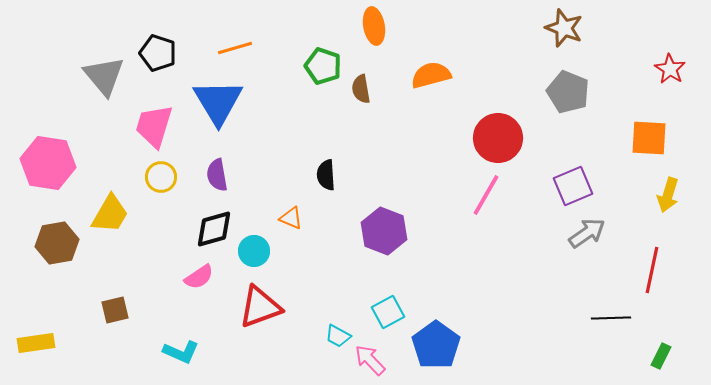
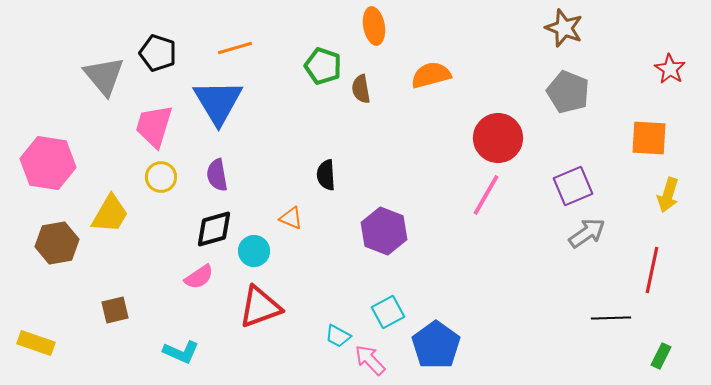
yellow rectangle: rotated 27 degrees clockwise
